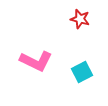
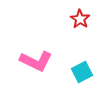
red star: rotated 18 degrees clockwise
